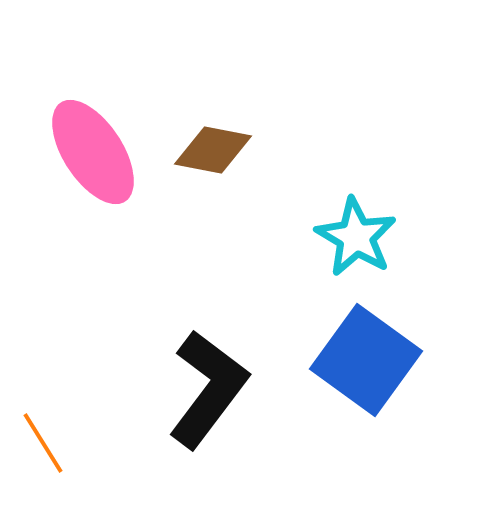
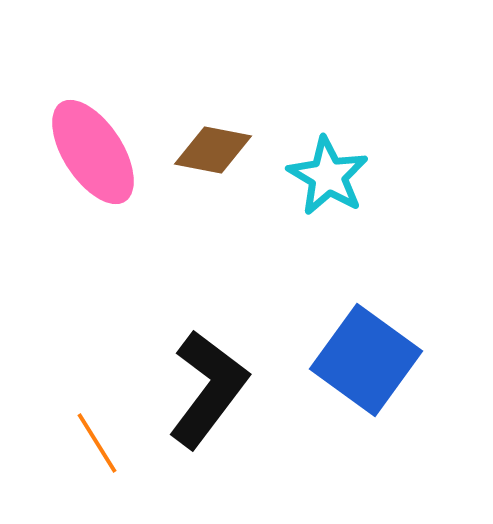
cyan star: moved 28 px left, 61 px up
orange line: moved 54 px right
